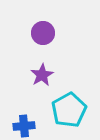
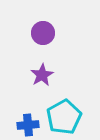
cyan pentagon: moved 5 px left, 7 px down
blue cross: moved 4 px right, 1 px up
